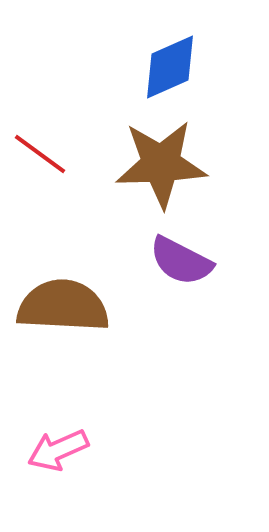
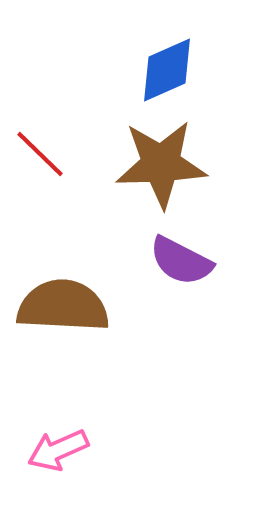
blue diamond: moved 3 px left, 3 px down
red line: rotated 8 degrees clockwise
